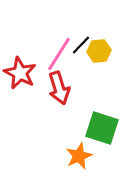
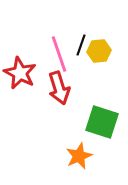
black line: rotated 25 degrees counterclockwise
pink line: rotated 51 degrees counterclockwise
green square: moved 6 px up
